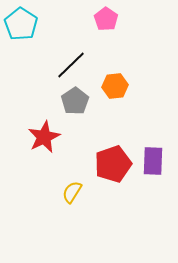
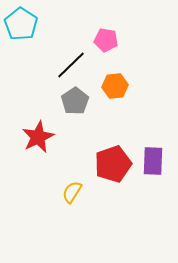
pink pentagon: moved 21 px down; rotated 25 degrees counterclockwise
red star: moved 6 px left
